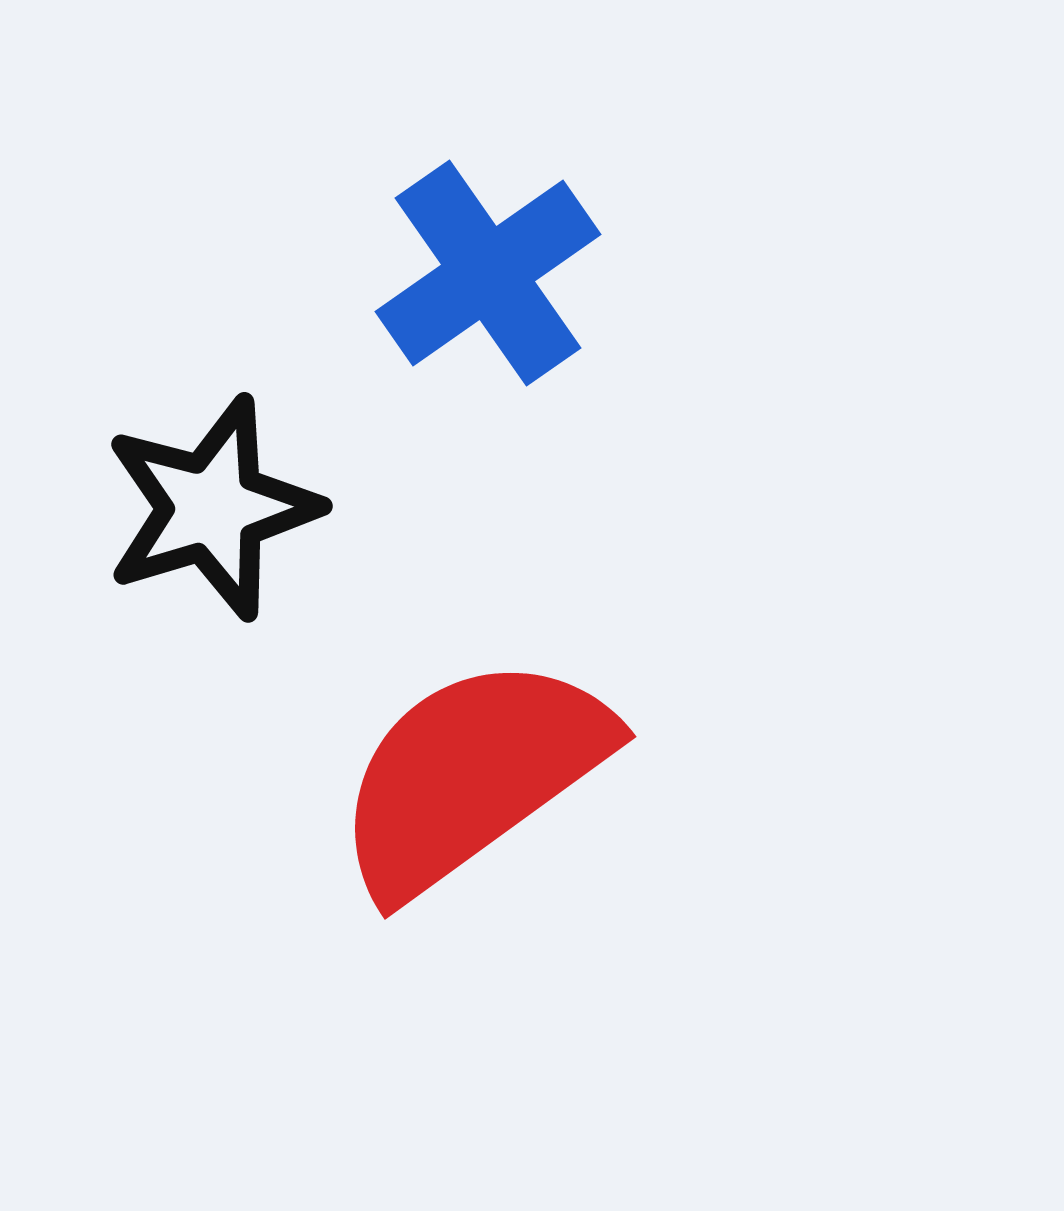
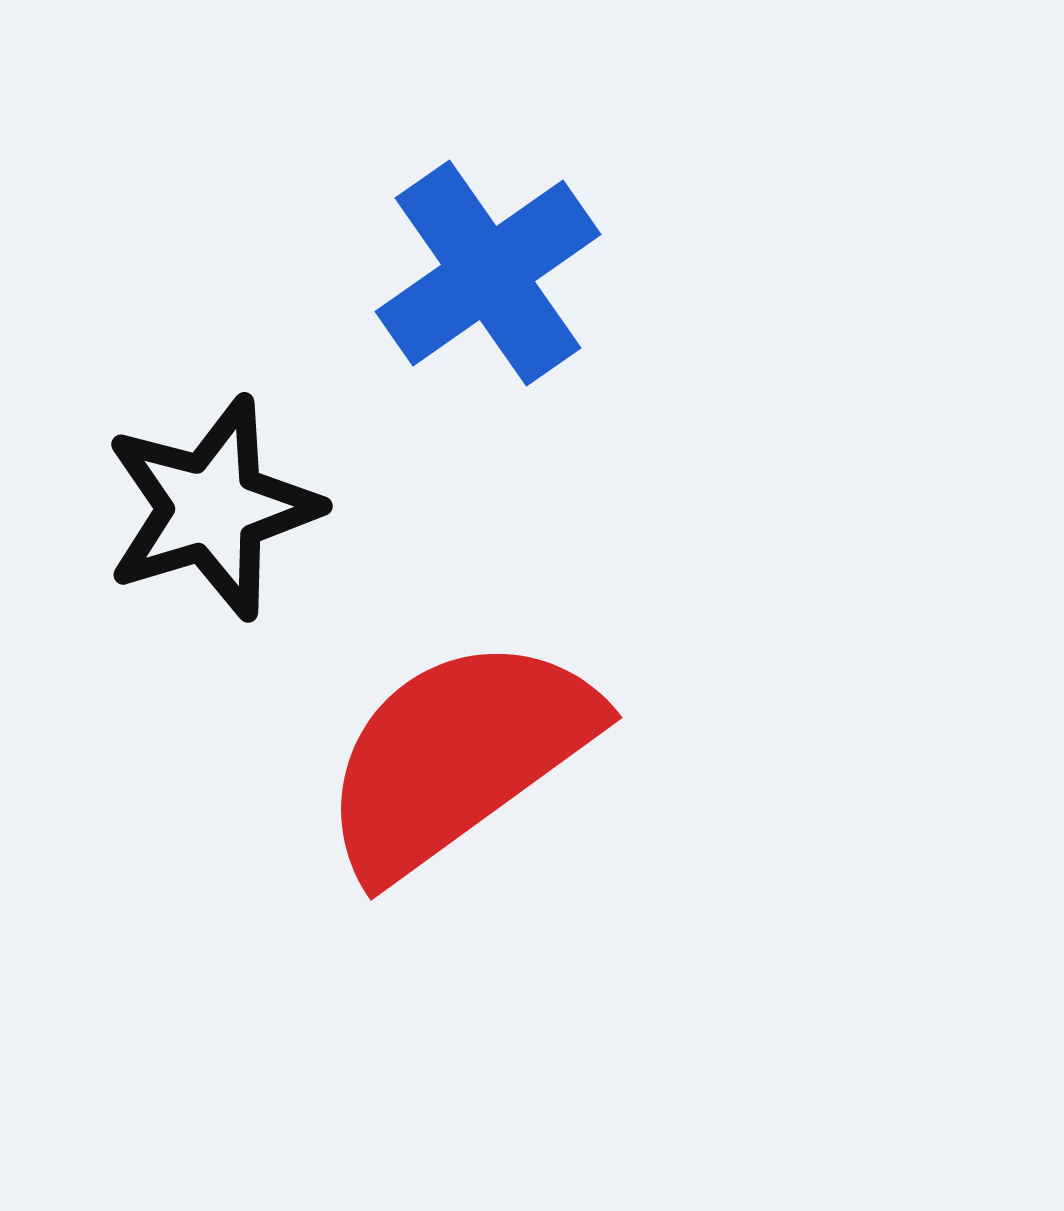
red semicircle: moved 14 px left, 19 px up
